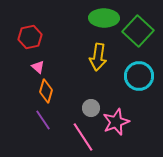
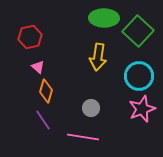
pink star: moved 26 px right, 13 px up
pink line: rotated 48 degrees counterclockwise
